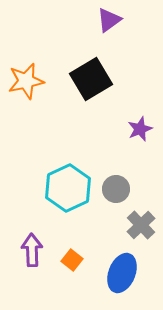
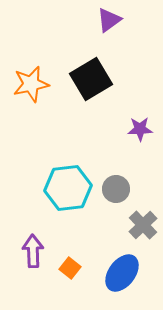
orange star: moved 5 px right, 3 px down
purple star: rotated 20 degrees clockwise
cyan hexagon: rotated 18 degrees clockwise
gray cross: moved 2 px right
purple arrow: moved 1 px right, 1 px down
orange square: moved 2 px left, 8 px down
blue ellipse: rotated 15 degrees clockwise
